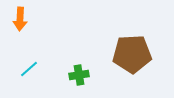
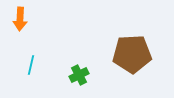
cyan line: moved 2 px right, 4 px up; rotated 36 degrees counterclockwise
green cross: rotated 18 degrees counterclockwise
